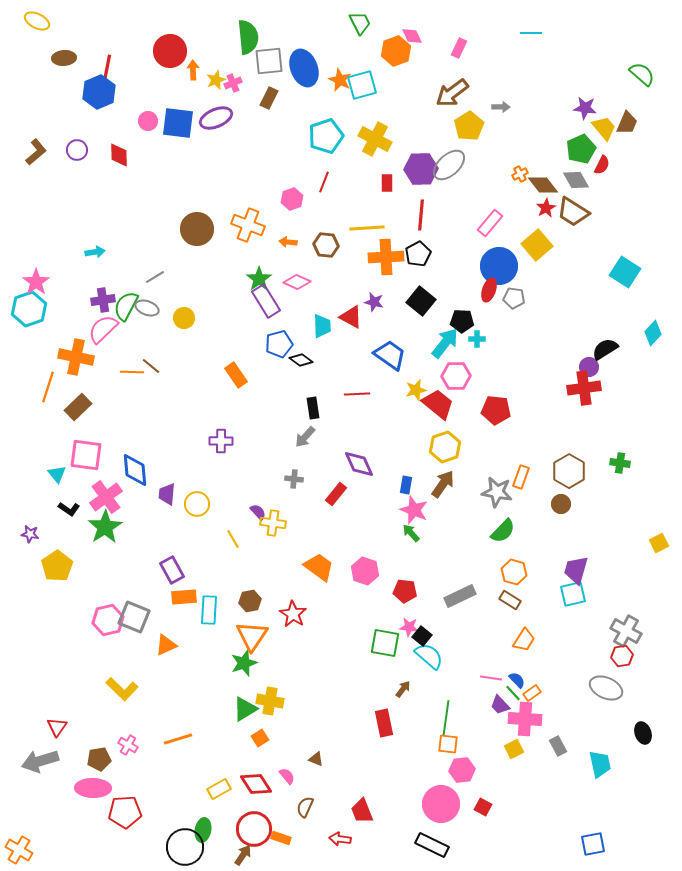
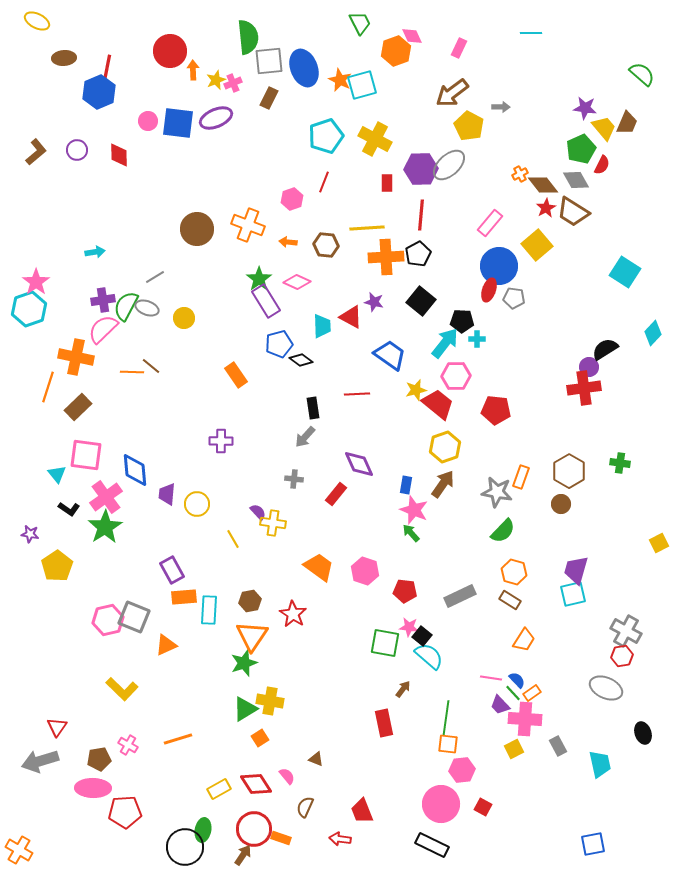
yellow pentagon at (469, 126): rotated 12 degrees counterclockwise
